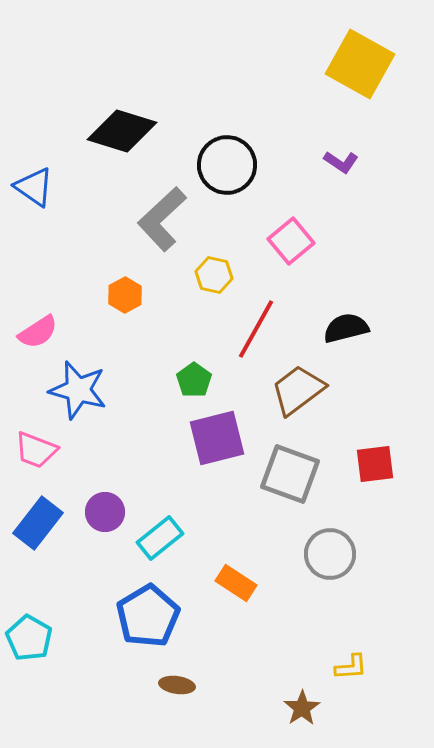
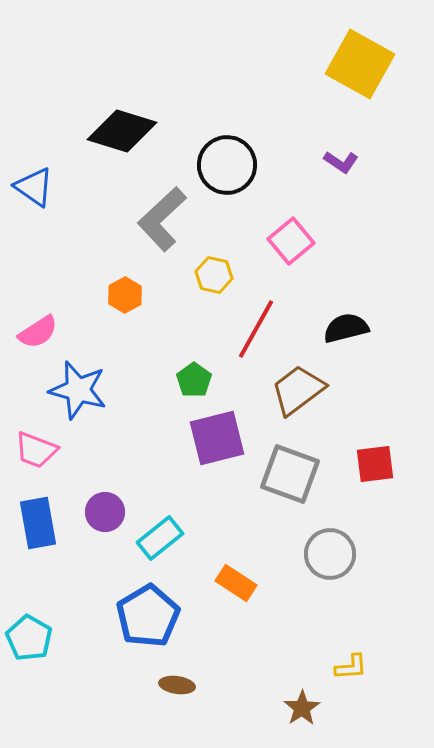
blue rectangle: rotated 48 degrees counterclockwise
